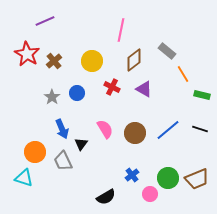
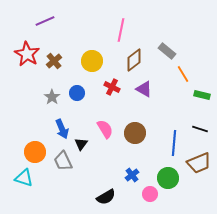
blue line: moved 6 px right, 13 px down; rotated 45 degrees counterclockwise
brown trapezoid: moved 2 px right, 16 px up
